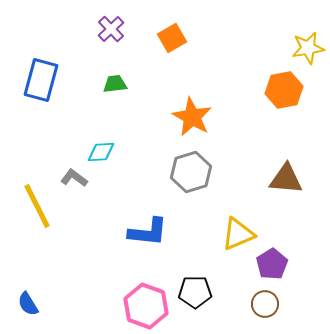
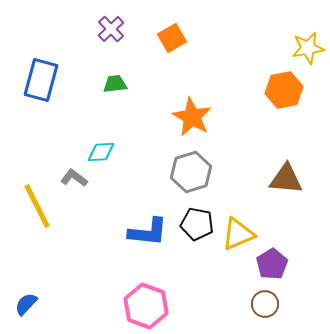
black pentagon: moved 2 px right, 68 px up; rotated 12 degrees clockwise
blue semicircle: moved 2 px left; rotated 75 degrees clockwise
